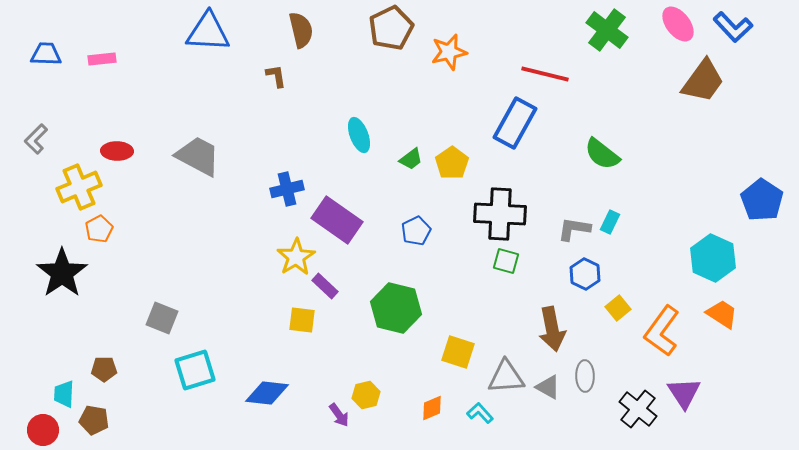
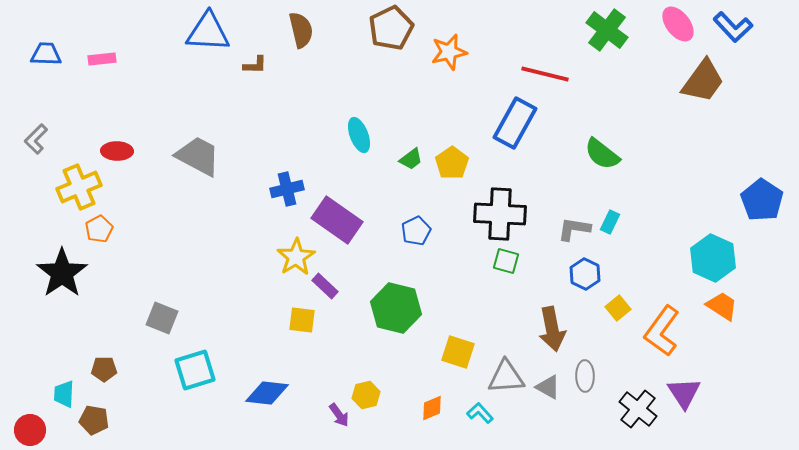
brown L-shape at (276, 76): moved 21 px left, 11 px up; rotated 100 degrees clockwise
orange trapezoid at (722, 314): moved 8 px up
red circle at (43, 430): moved 13 px left
